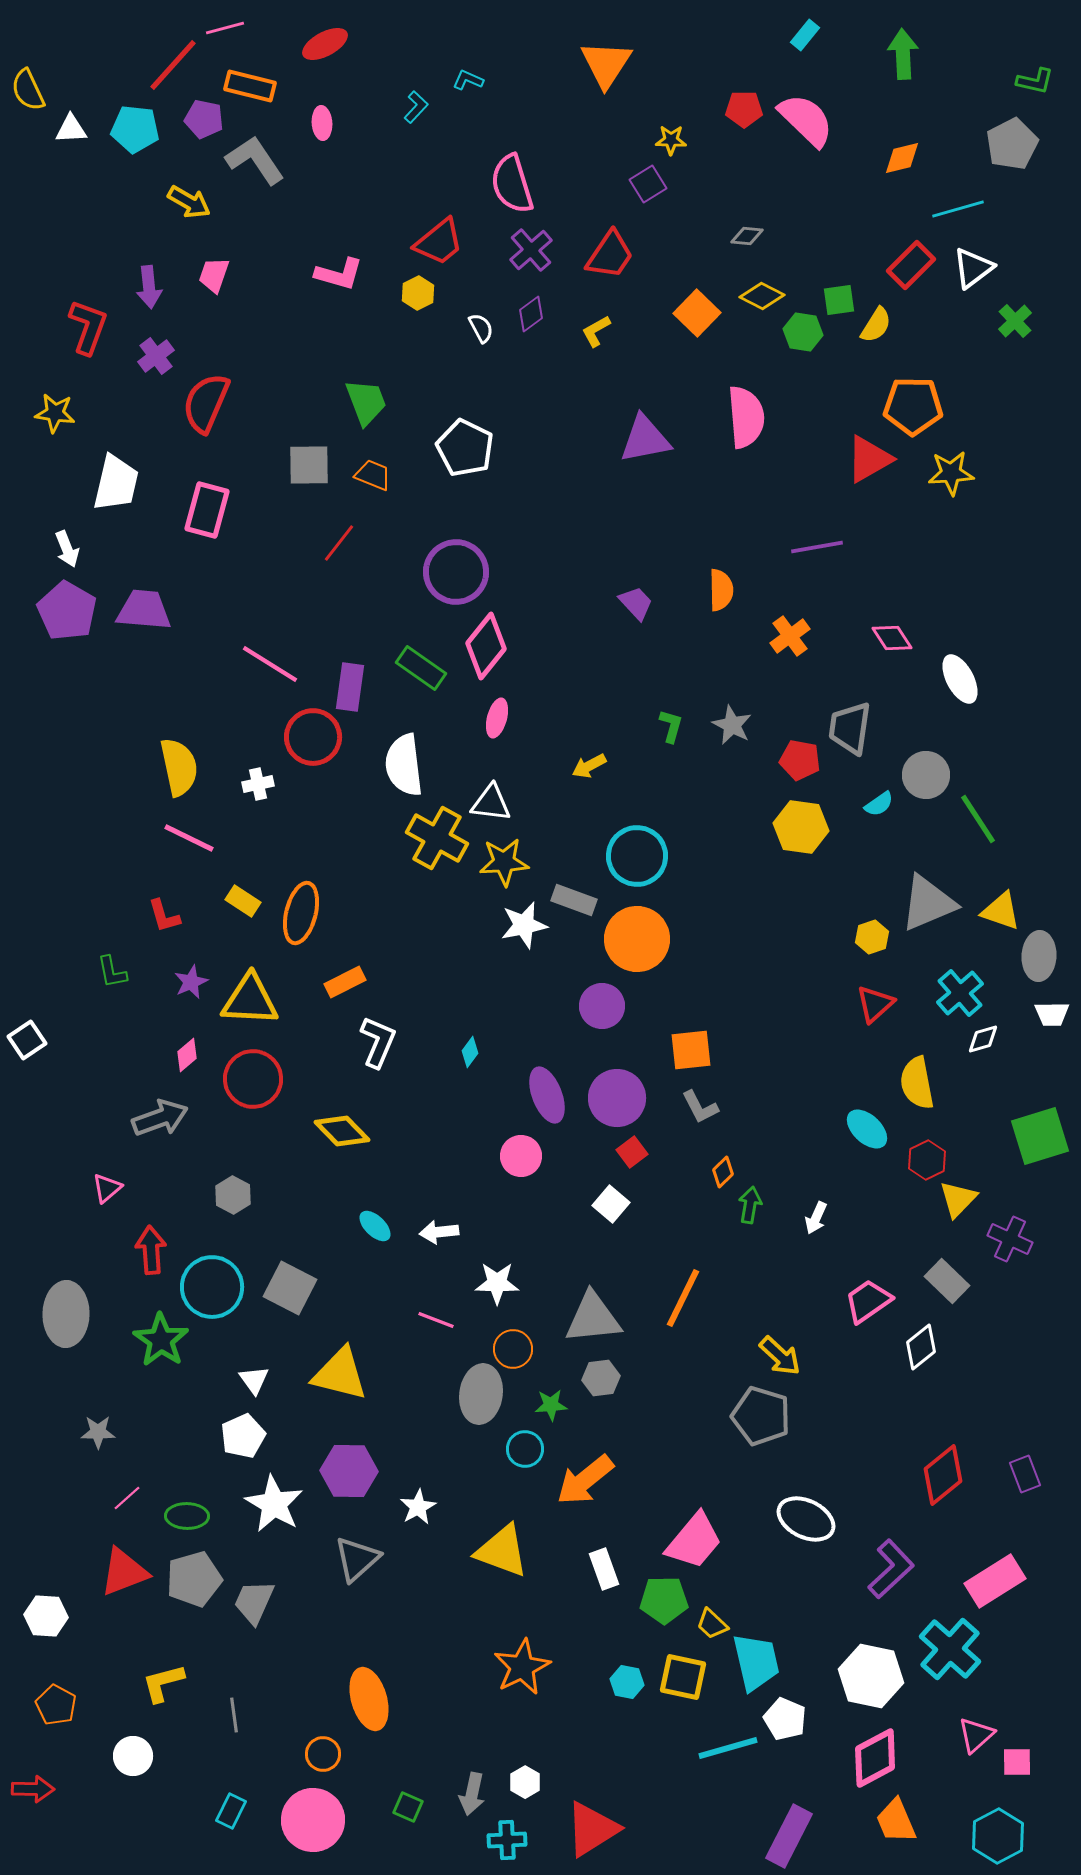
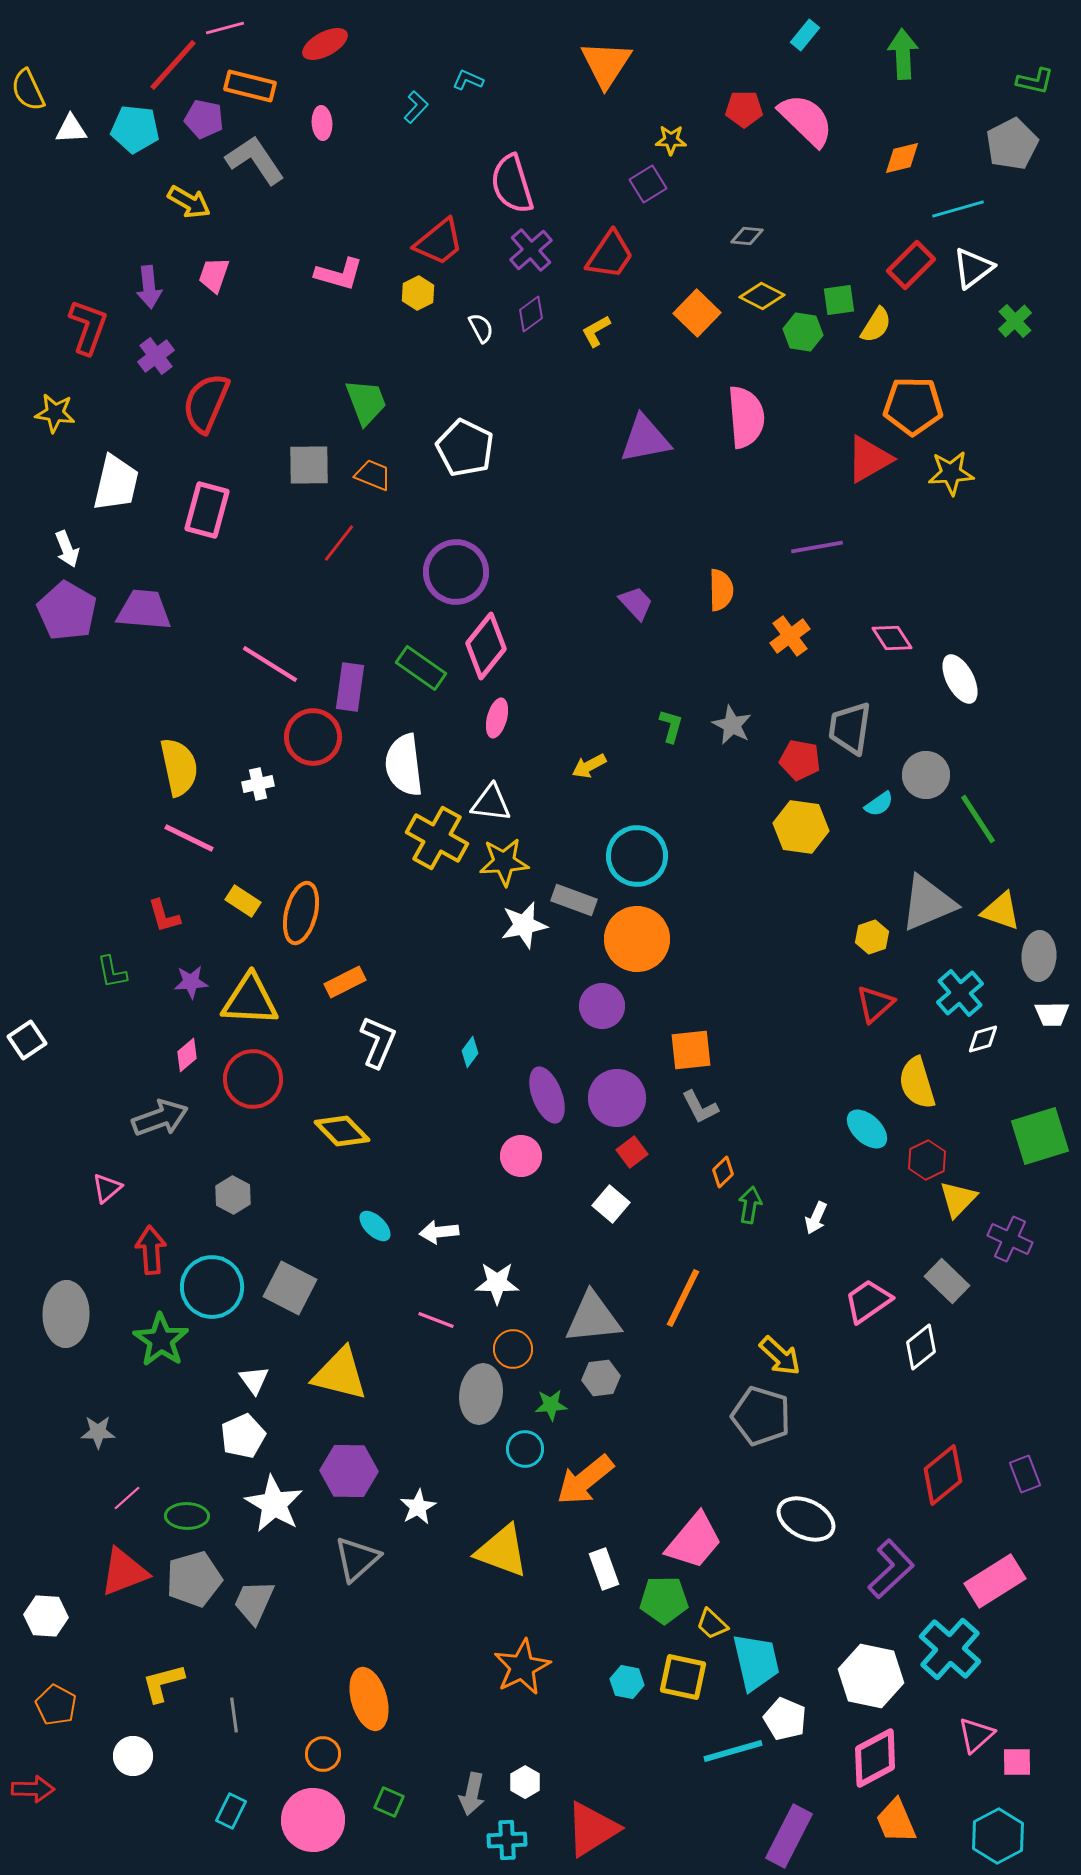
purple star at (191, 982): rotated 20 degrees clockwise
yellow semicircle at (917, 1083): rotated 6 degrees counterclockwise
cyan line at (728, 1748): moved 5 px right, 3 px down
green square at (408, 1807): moved 19 px left, 5 px up
